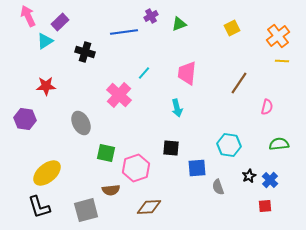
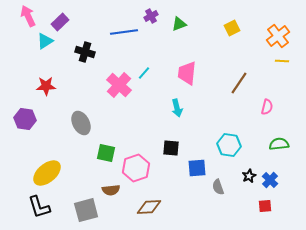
pink cross: moved 10 px up
